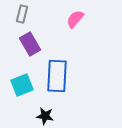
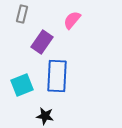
pink semicircle: moved 3 px left, 1 px down
purple rectangle: moved 12 px right, 2 px up; rotated 65 degrees clockwise
